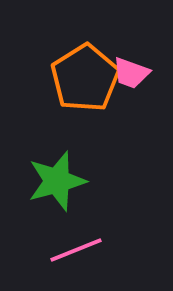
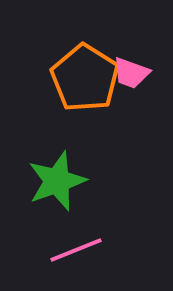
orange pentagon: rotated 8 degrees counterclockwise
green star: rotated 4 degrees counterclockwise
